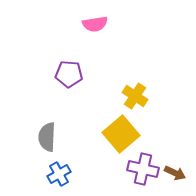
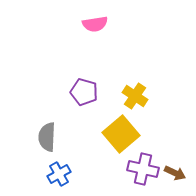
purple pentagon: moved 15 px right, 18 px down; rotated 12 degrees clockwise
